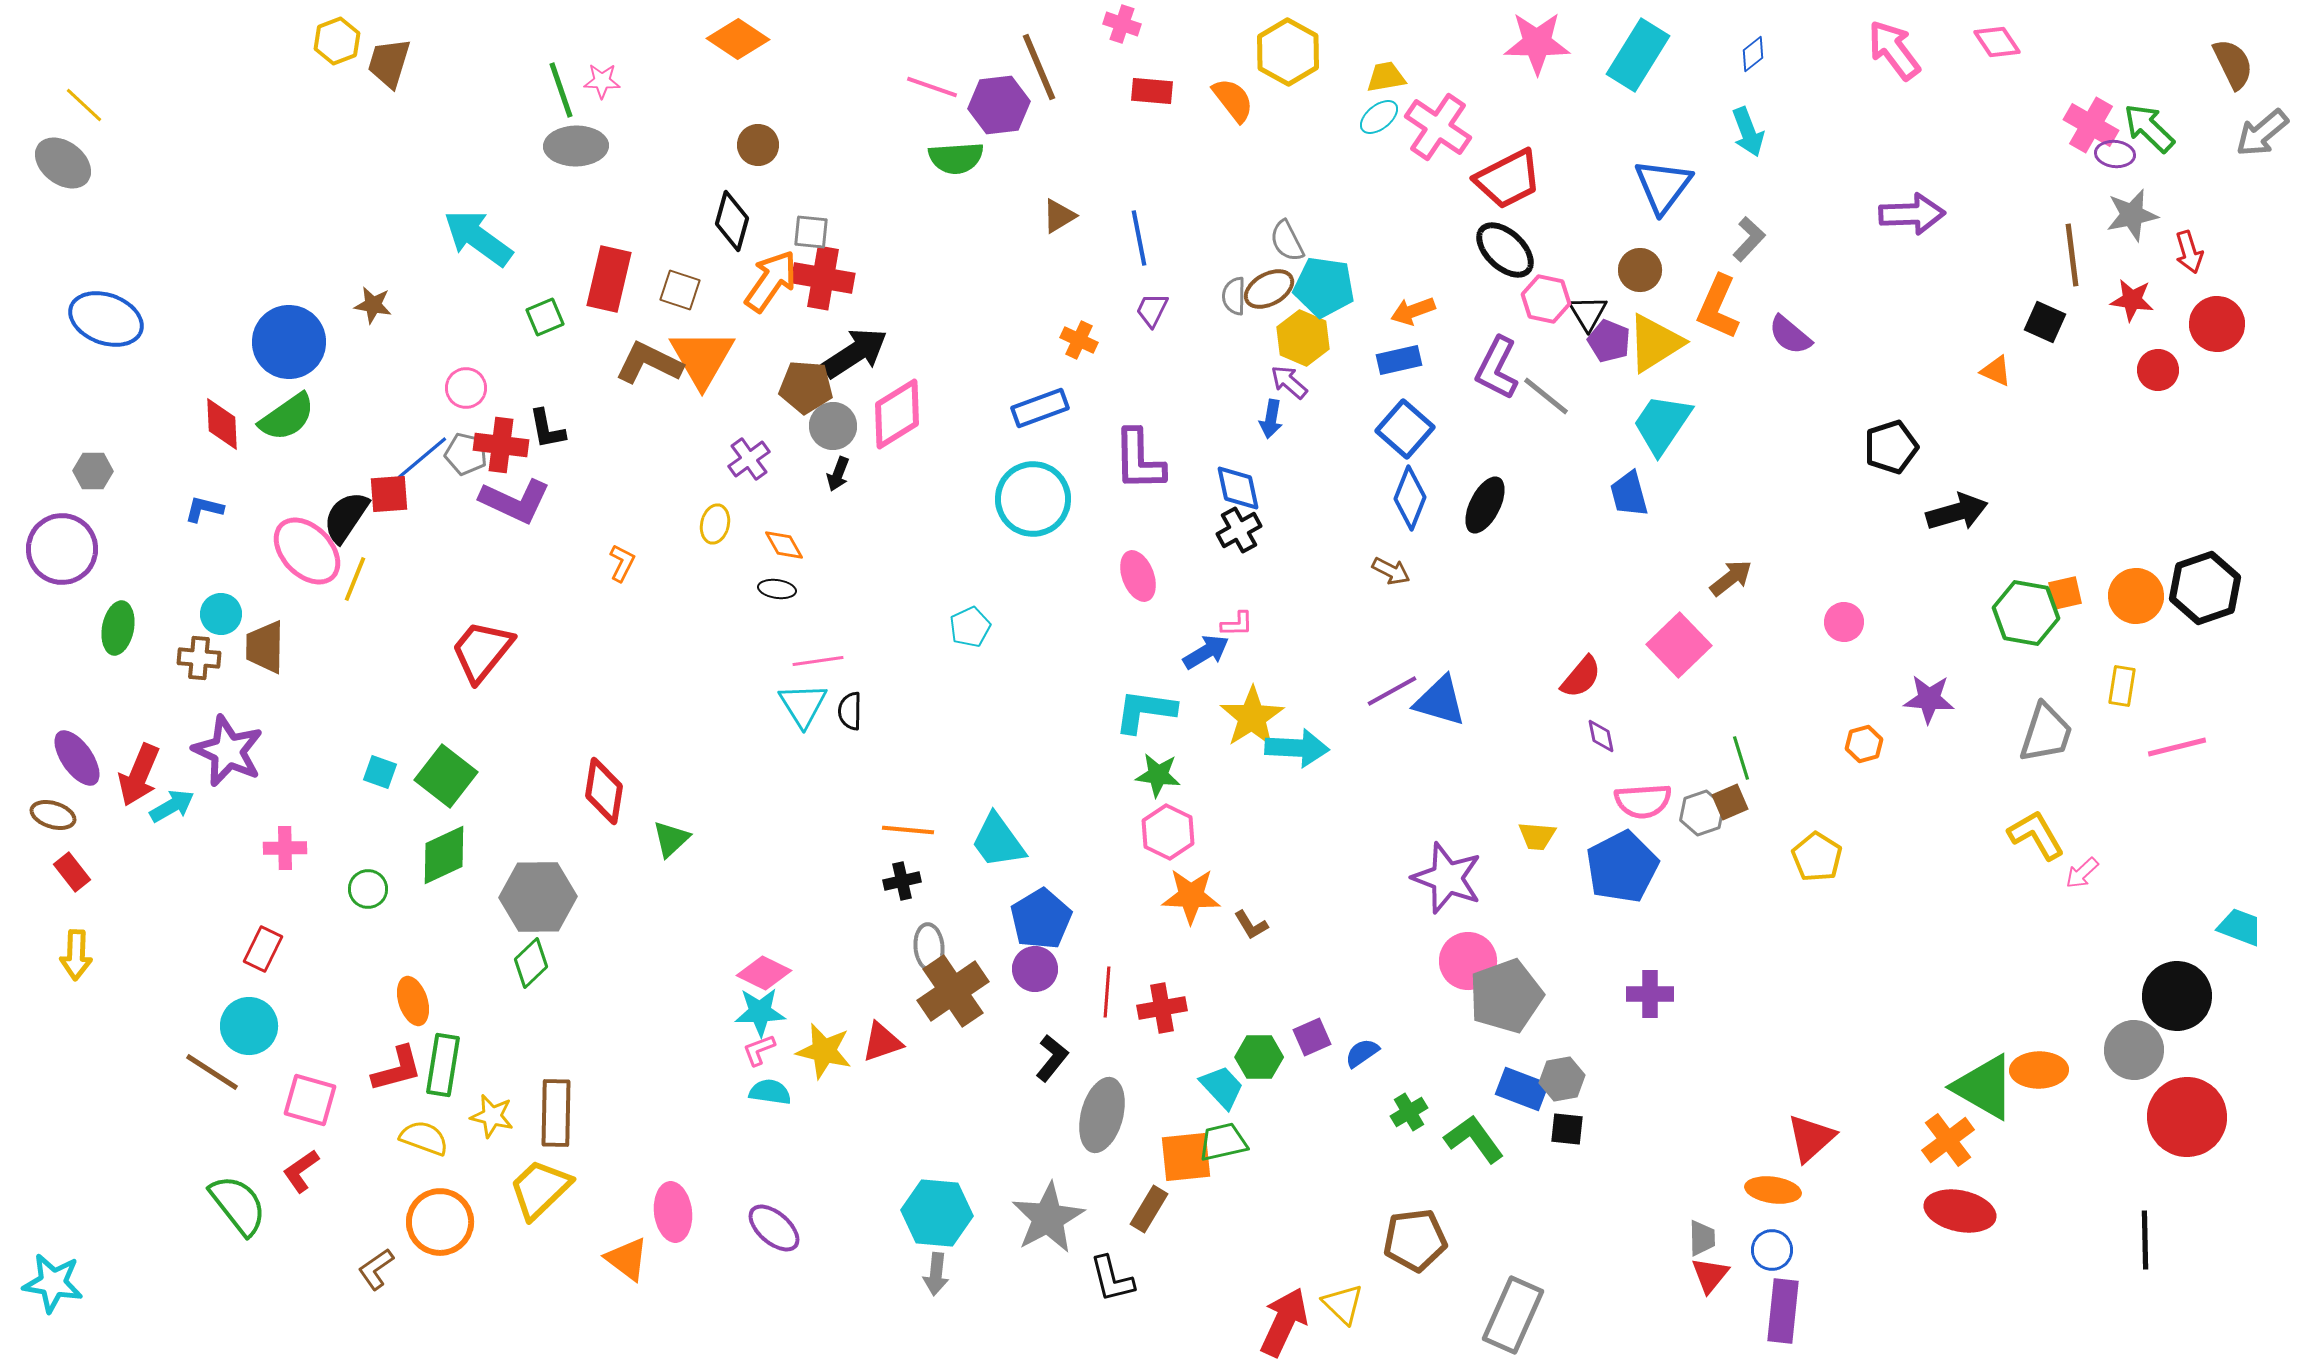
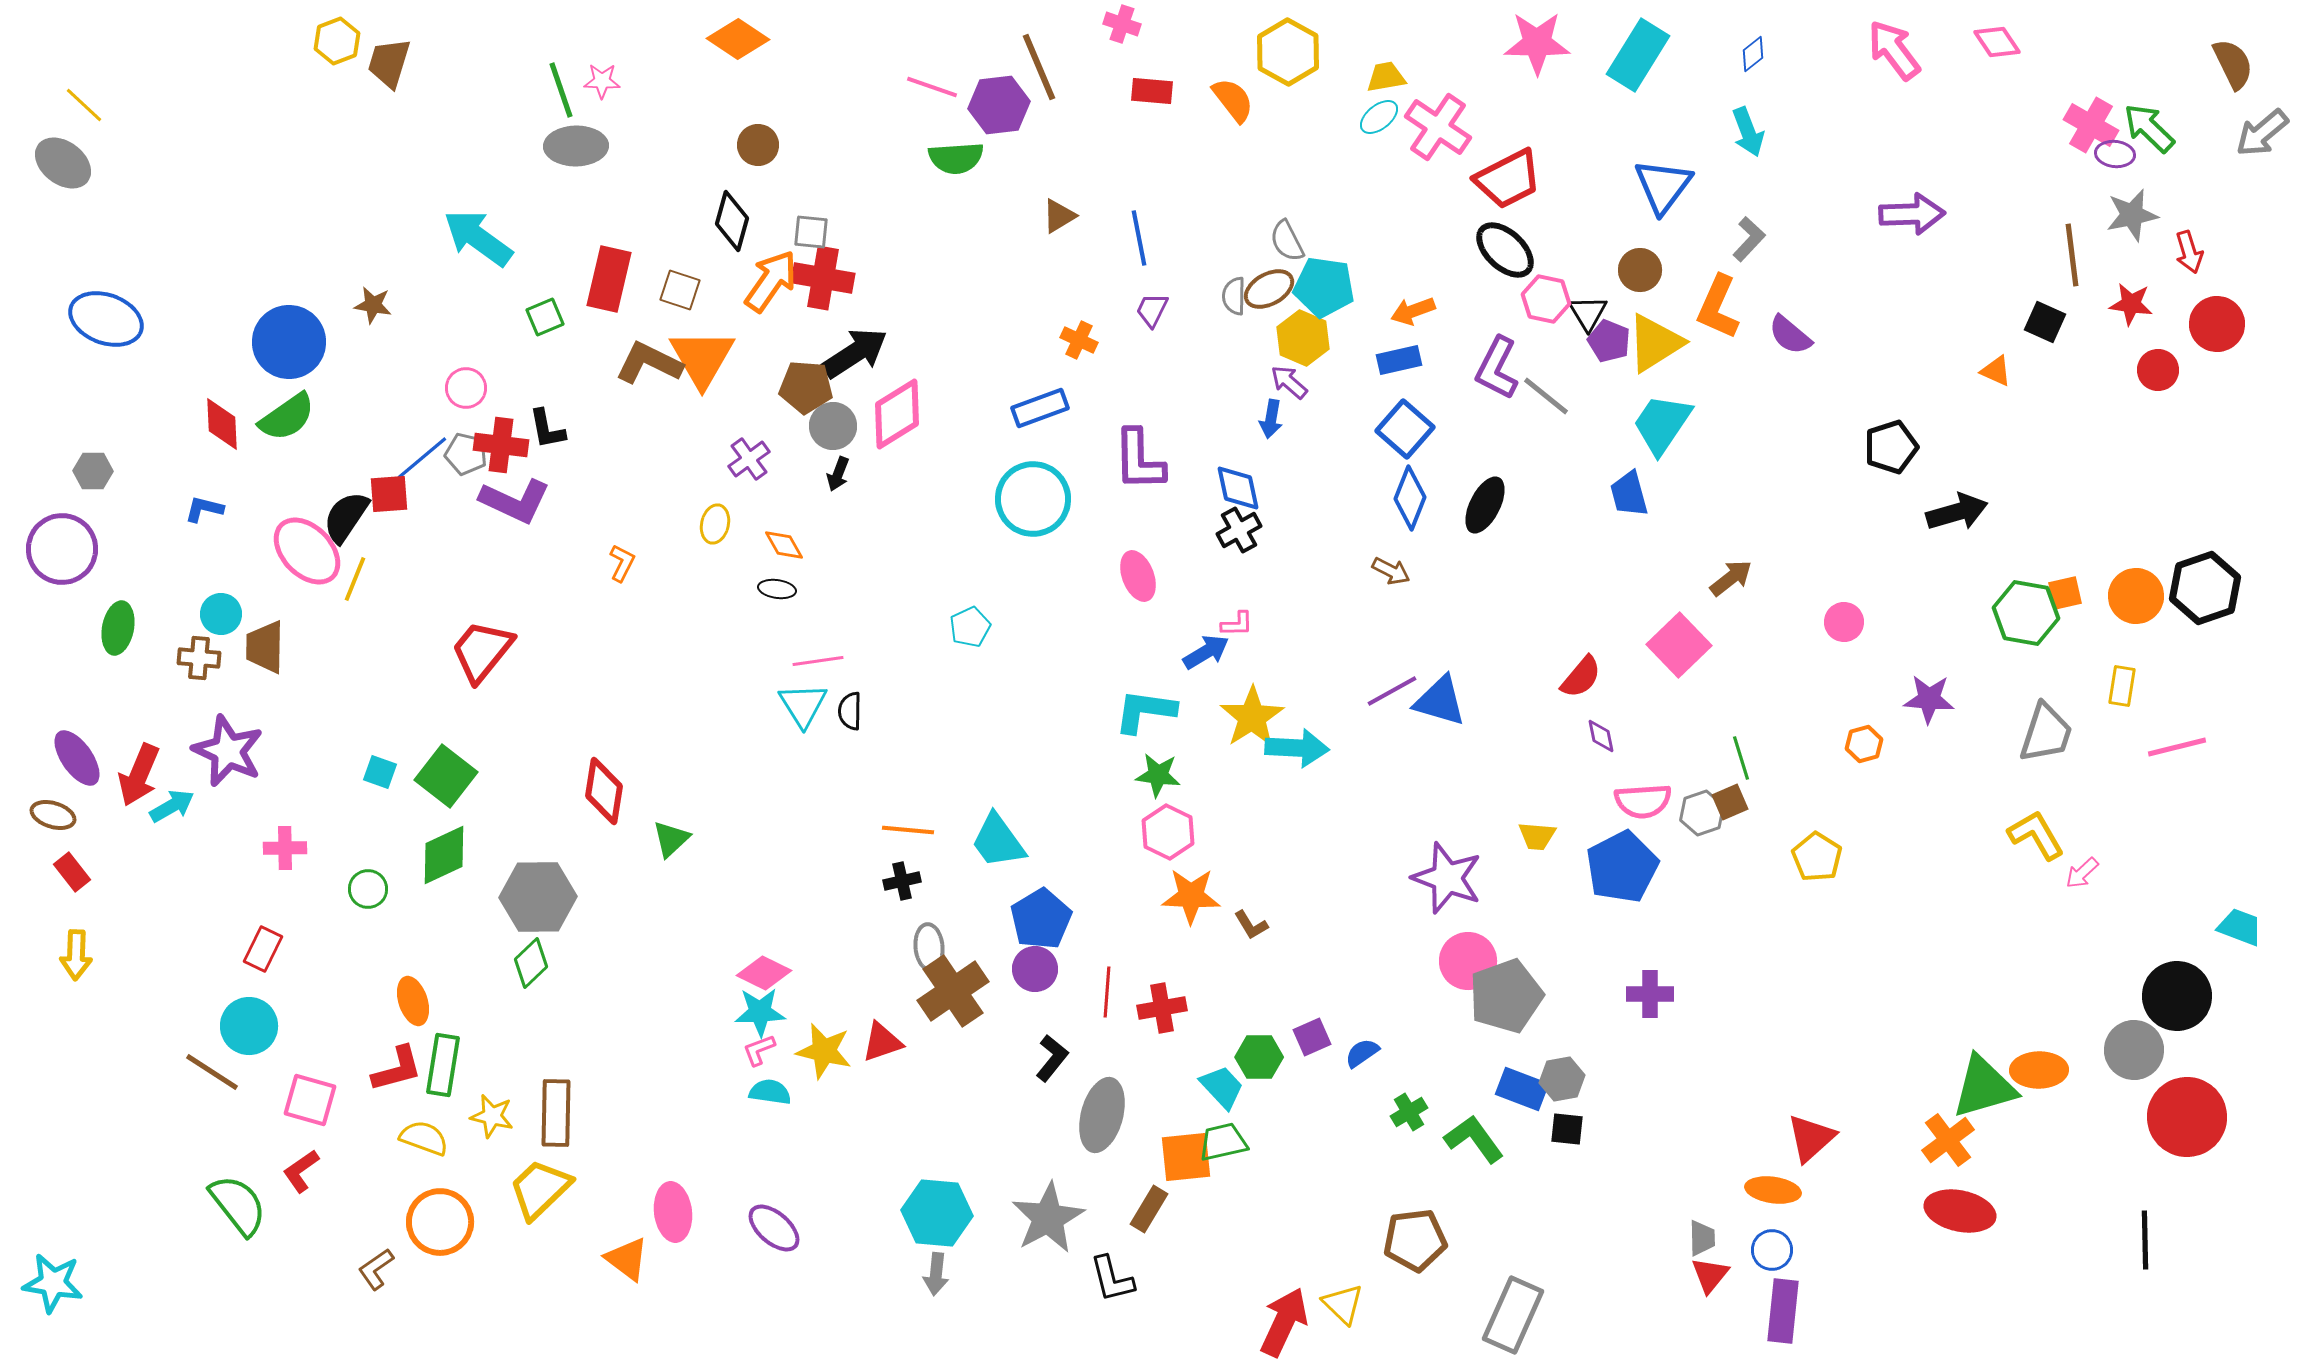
red star at (2132, 300): moved 1 px left, 4 px down
green triangle at (1984, 1087): rotated 46 degrees counterclockwise
